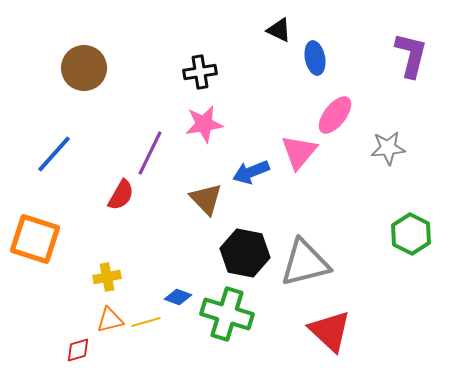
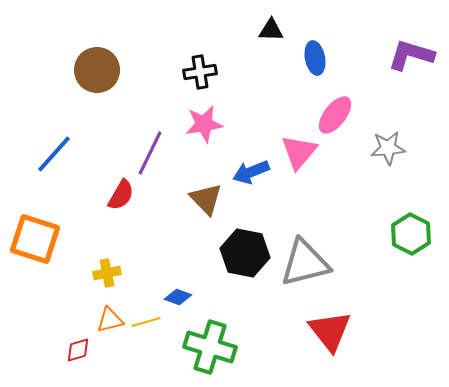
black triangle: moved 8 px left; rotated 24 degrees counterclockwise
purple L-shape: rotated 87 degrees counterclockwise
brown circle: moved 13 px right, 2 px down
yellow cross: moved 4 px up
green cross: moved 17 px left, 33 px down
red triangle: rotated 9 degrees clockwise
